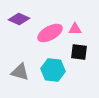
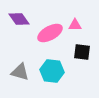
purple diamond: rotated 30 degrees clockwise
pink triangle: moved 4 px up
black square: moved 3 px right
cyan hexagon: moved 1 px left, 1 px down
